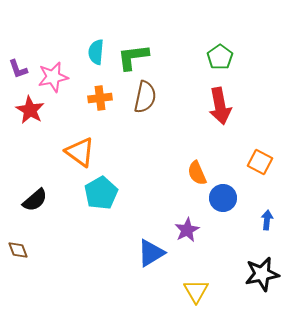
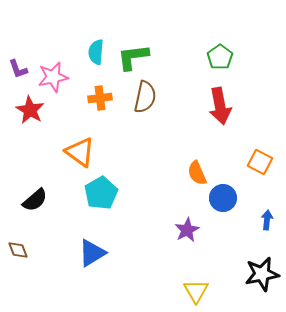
blue triangle: moved 59 px left
